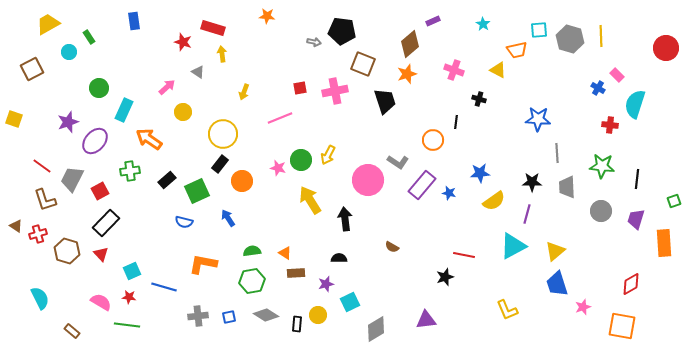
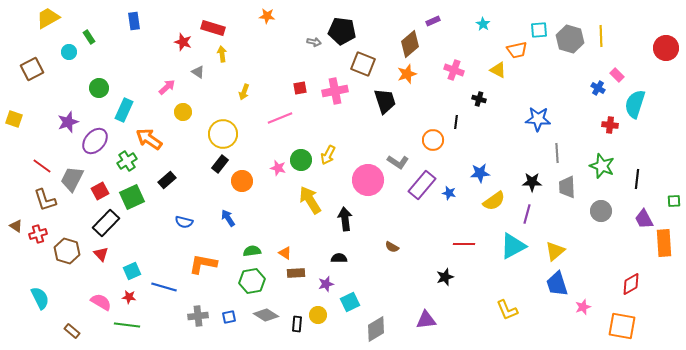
yellow trapezoid at (48, 24): moved 6 px up
green star at (602, 166): rotated 15 degrees clockwise
green cross at (130, 171): moved 3 px left, 10 px up; rotated 24 degrees counterclockwise
green square at (197, 191): moved 65 px left, 6 px down
green square at (674, 201): rotated 16 degrees clockwise
purple trapezoid at (636, 219): moved 8 px right; rotated 45 degrees counterclockwise
red line at (464, 255): moved 11 px up; rotated 10 degrees counterclockwise
